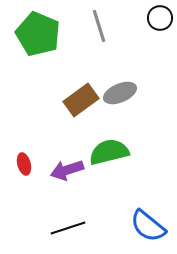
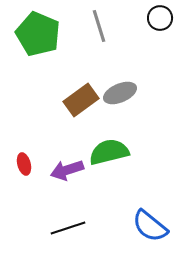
blue semicircle: moved 2 px right
